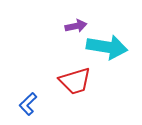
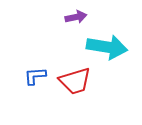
purple arrow: moved 9 px up
blue L-shape: moved 7 px right, 28 px up; rotated 40 degrees clockwise
